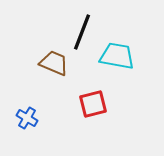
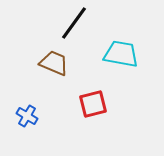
black line: moved 8 px left, 9 px up; rotated 15 degrees clockwise
cyan trapezoid: moved 4 px right, 2 px up
blue cross: moved 2 px up
